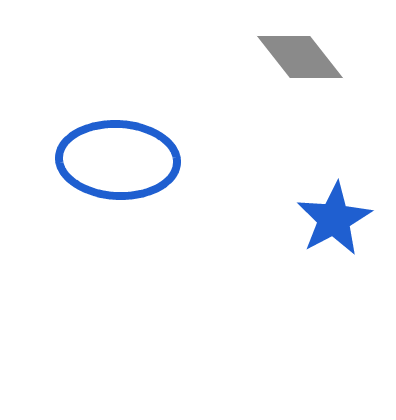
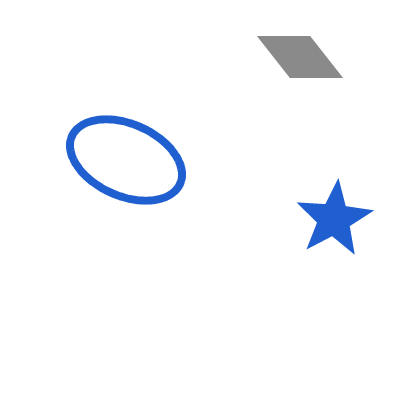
blue ellipse: moved 8 px right; rotated 21 degrees clockwise
